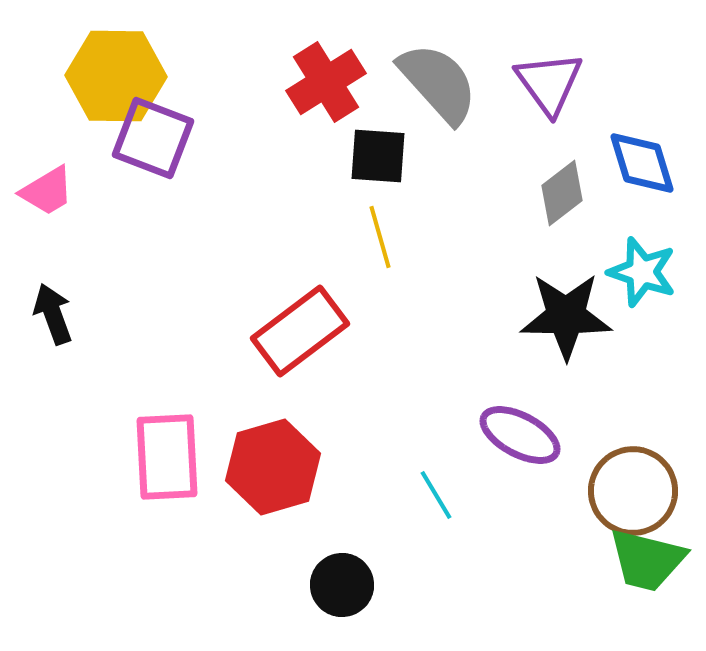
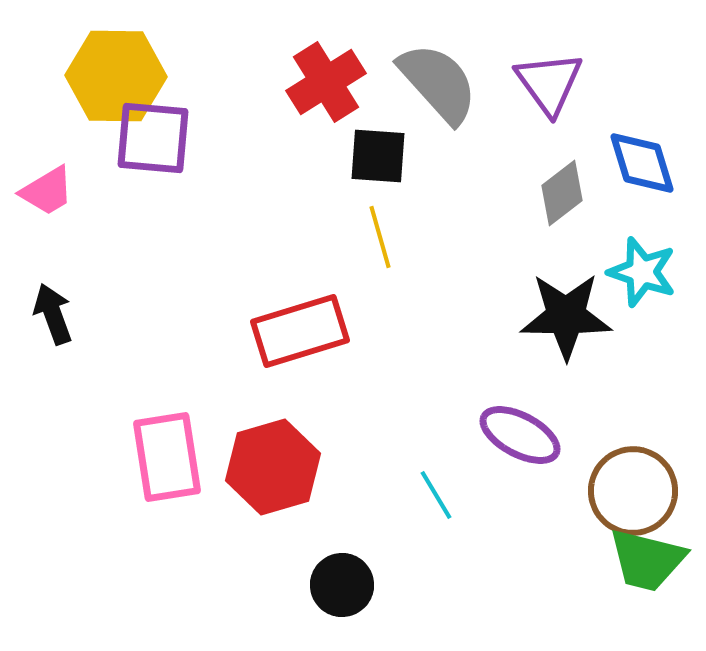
purple square: rotated 16 degrees counterclockwise
red rectangle: rotated 20 degrees clockwise
pink rectangle: rotated 6 degrees counterclockwise
